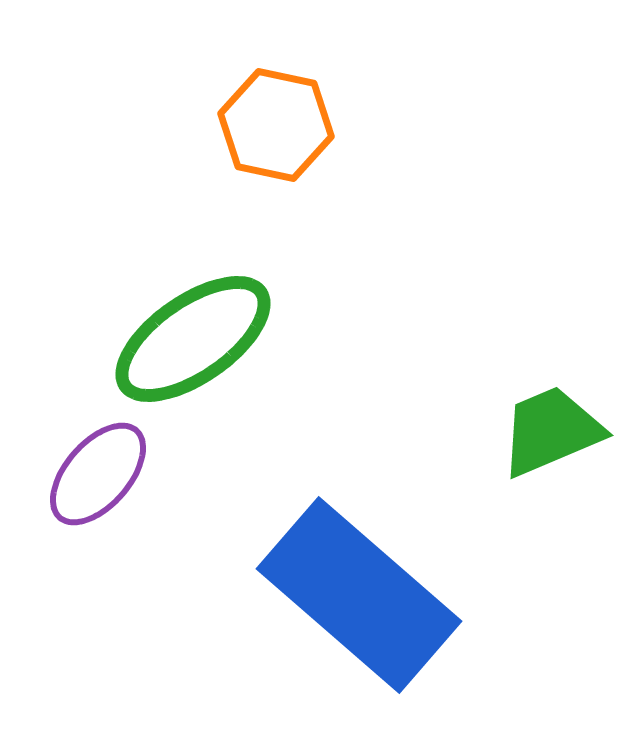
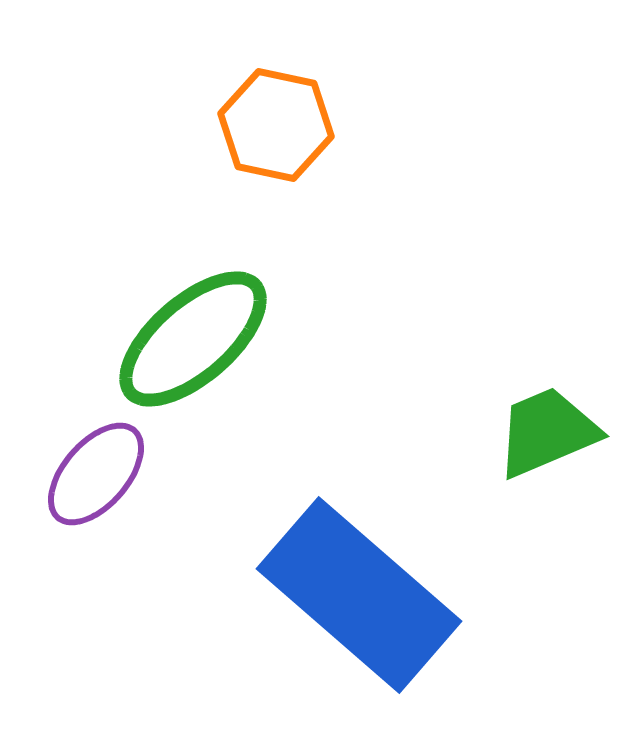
green ellipse: rotated 6 degrees counterclockwise
green trapezoid: moved 4 px left, 1 px down
purple ellipse: moved 2 px left
